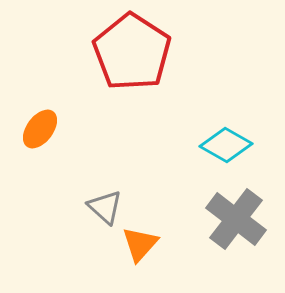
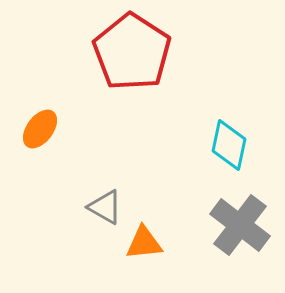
cyan diamond: moved 3 px right; rotated 72 degrees clockwise
gray triangle: rotated 12 degrees counterclockwise
gray cross: moved 4 px right, 6 px down
orange triangle: moved 4 px right, 1 px up; rotated 42 degrees clockwise
